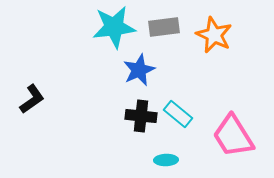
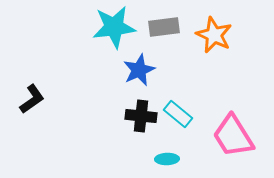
cyan ellipse: moved 1 px right, 1 px up
